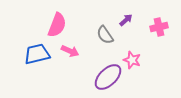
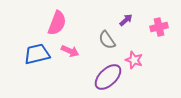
pink semicircle: moved 2 px up
gray semicircle: moved 2 px right, 5 px down
pink star: moved 2 px right
